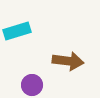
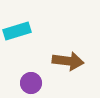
purple circle: moved 1 px left, 2 px up
